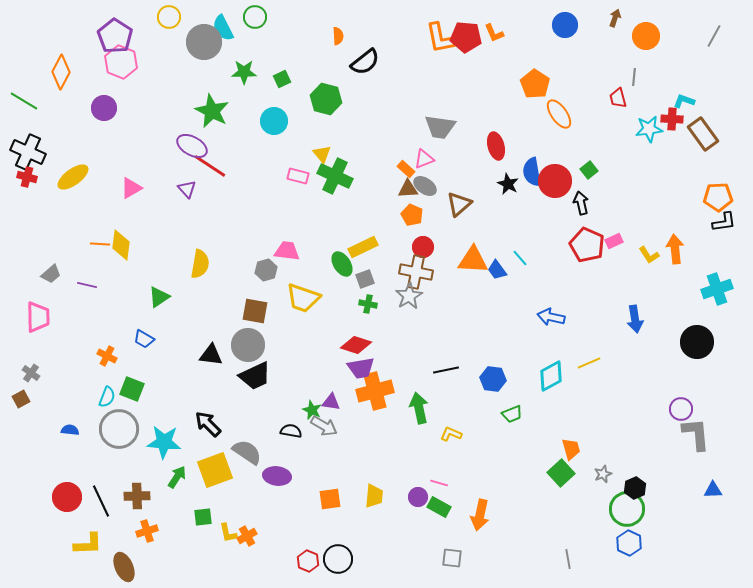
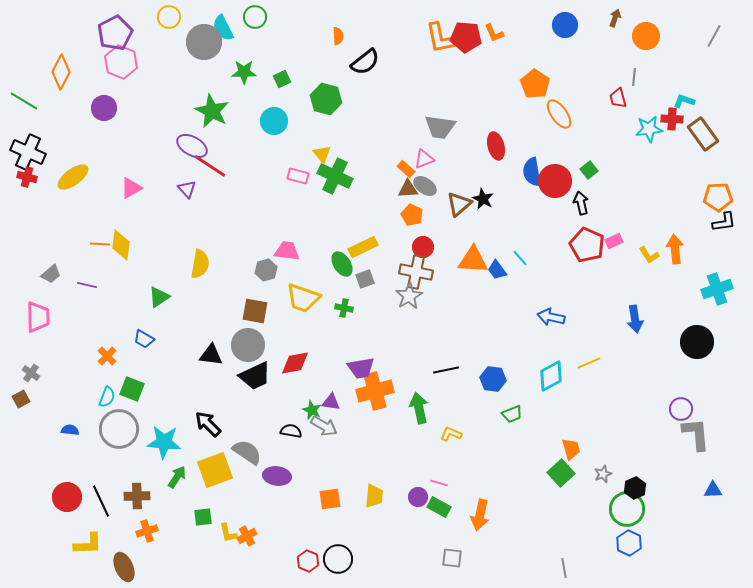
purple pentagon at (115, 36): moved 3 px up; rotated 12 degrees clockwise
black star at (508, 184): moved 25 px left, 15 px down
green cross at (368, 304): moved 24 px left, 4 px down
red diamond at (356, 345): moved 61 px left, 18 px down; rotated 28 degrees counterclockwise
orange cross at (107, 356): rotated 18 degrees clockwise
gray line at (568, 559): moved 4 px left, 9 px down
